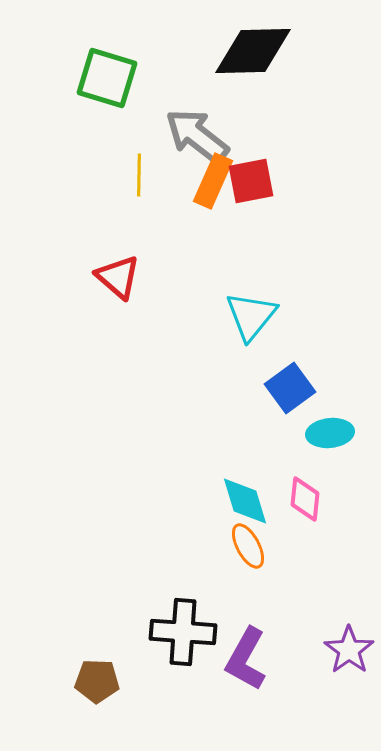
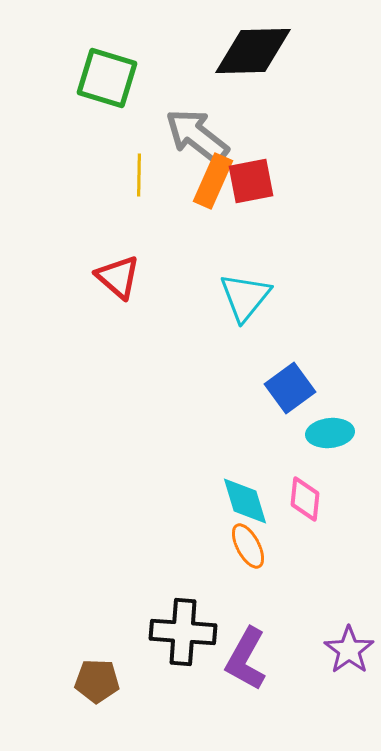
cyan triangle: moved 6 px left, 19 px up
